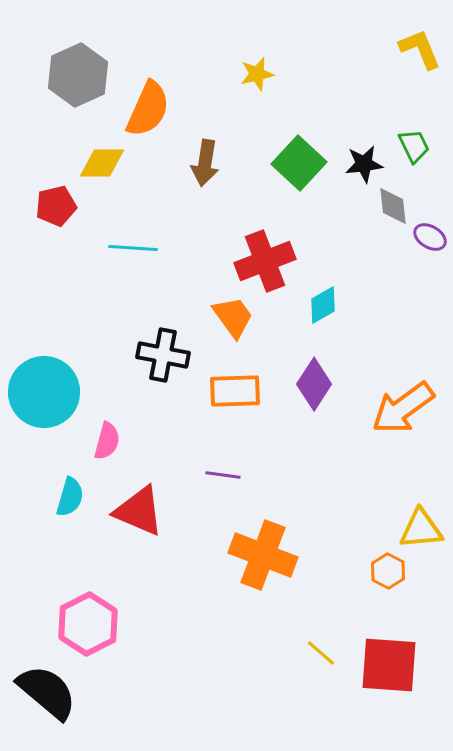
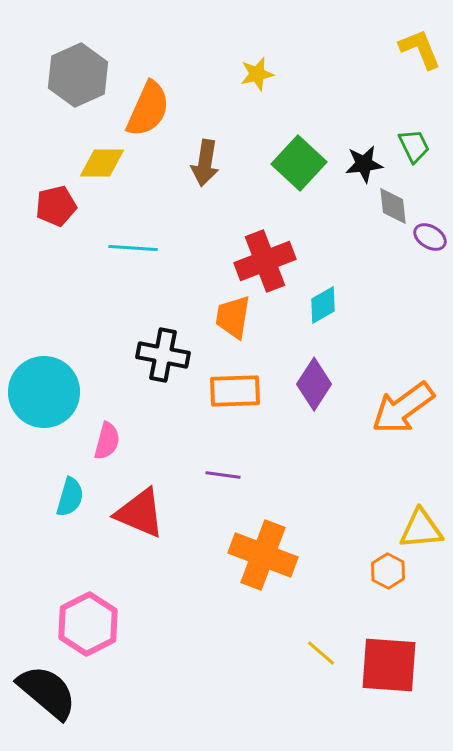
orange trapezoid: rotated 135 degrees counterclockwise
red triangle: moved 1 px right, 2 px down
